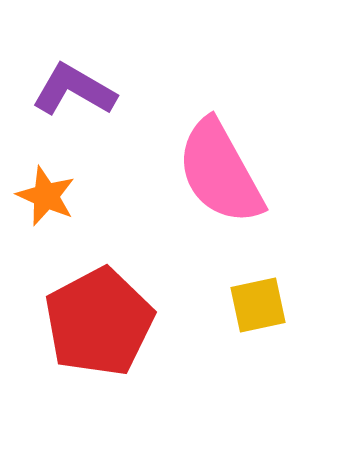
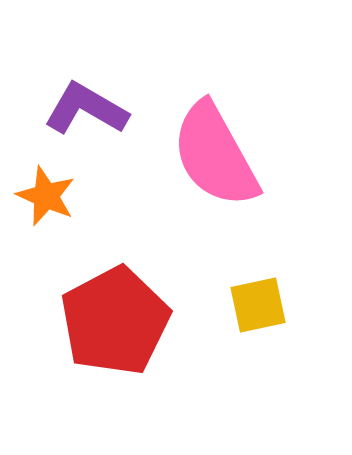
purple L-shape: moved 12 px right, 19 px down
pink semicircle: moved 5 px left, 17 px up
red pentagon: moved 16 px right, 1 px up
